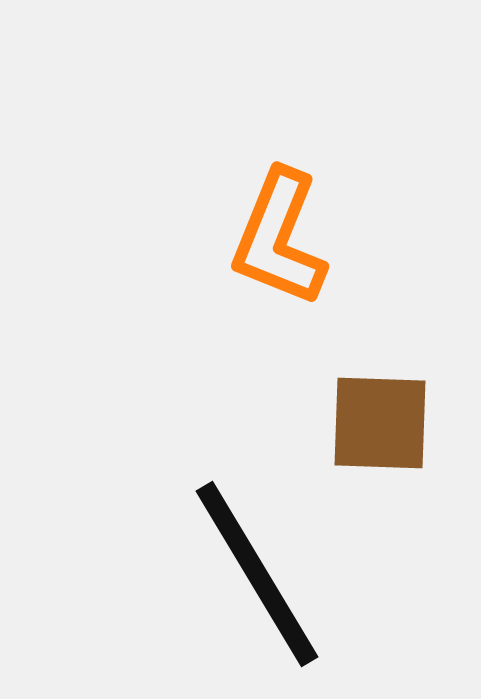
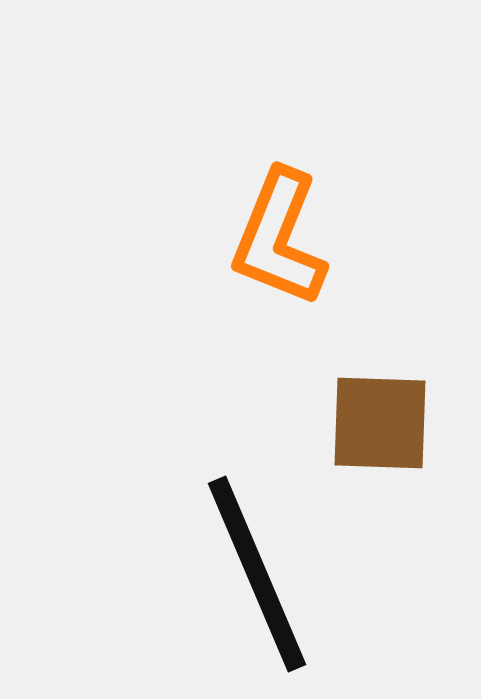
black line: rotated 8 degrees clockwise
